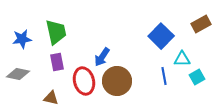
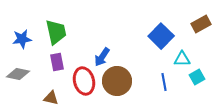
blue line: moved 6 px down
